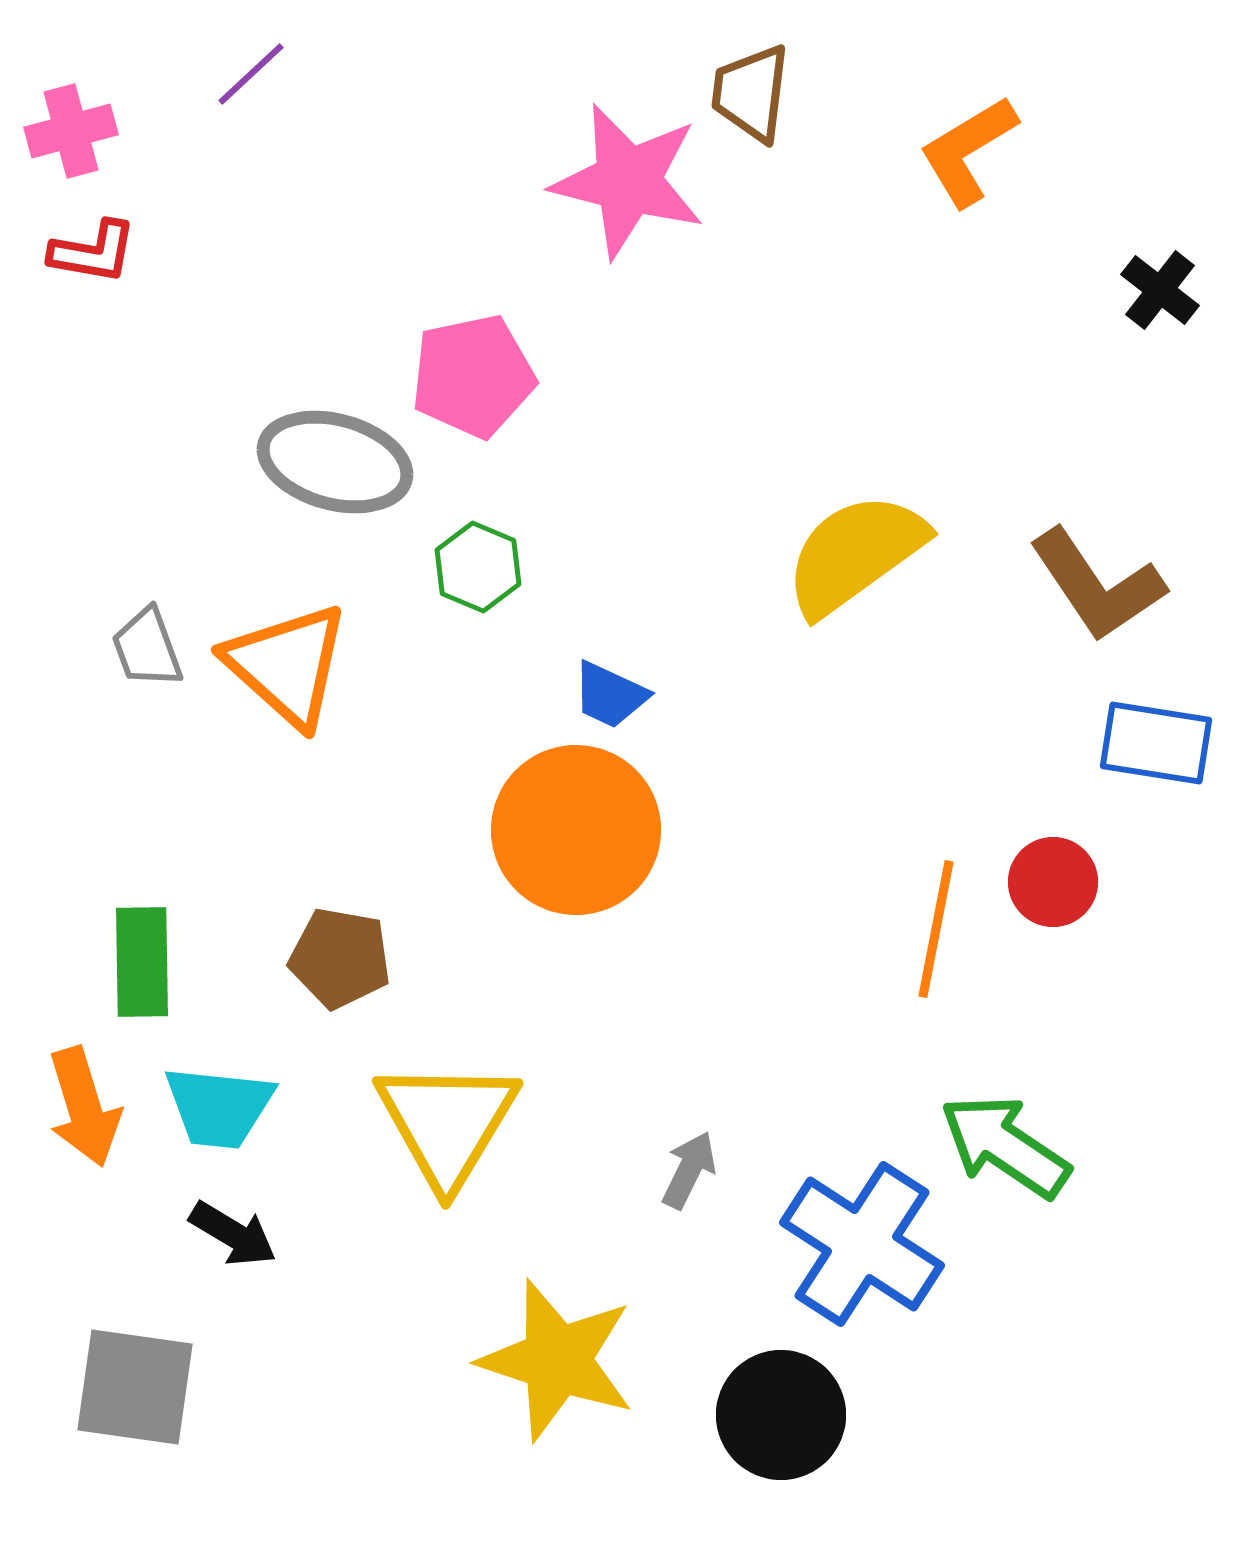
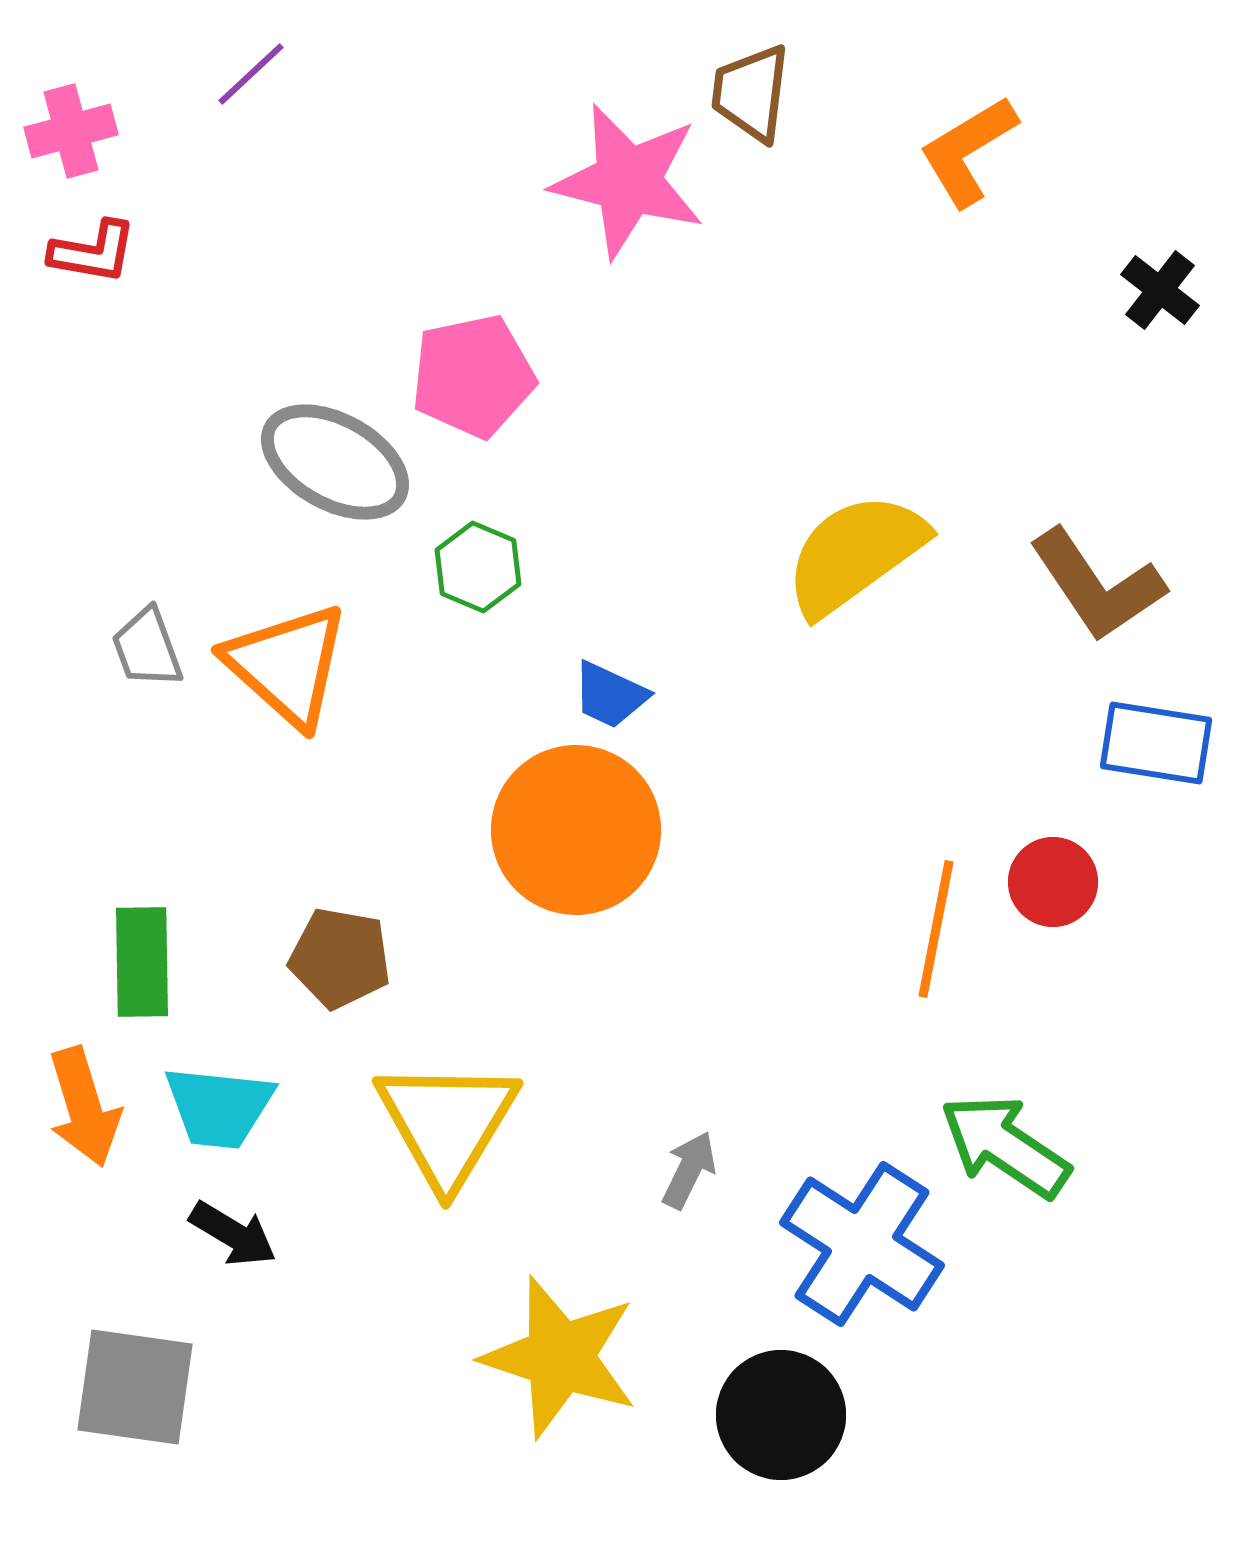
gray ellipse: rotated 14 degrees clockwise
yellow star: moved 3 px right, 3 px up
